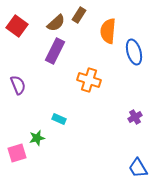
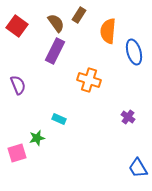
brown semicircle: rotated 84 degrees counterclockwise
purple cross: moved 7 px left; rotated 24 degrees counterclockwise
